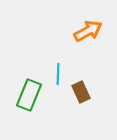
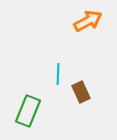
orange arrow: moved 10 px up
green rectangle: moved 1 px left, 16 px down
